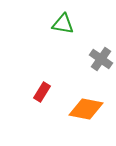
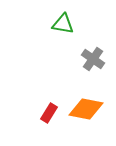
gray cross: moved 8 px left
red rectangle: moved 7 px right, 21 px down
